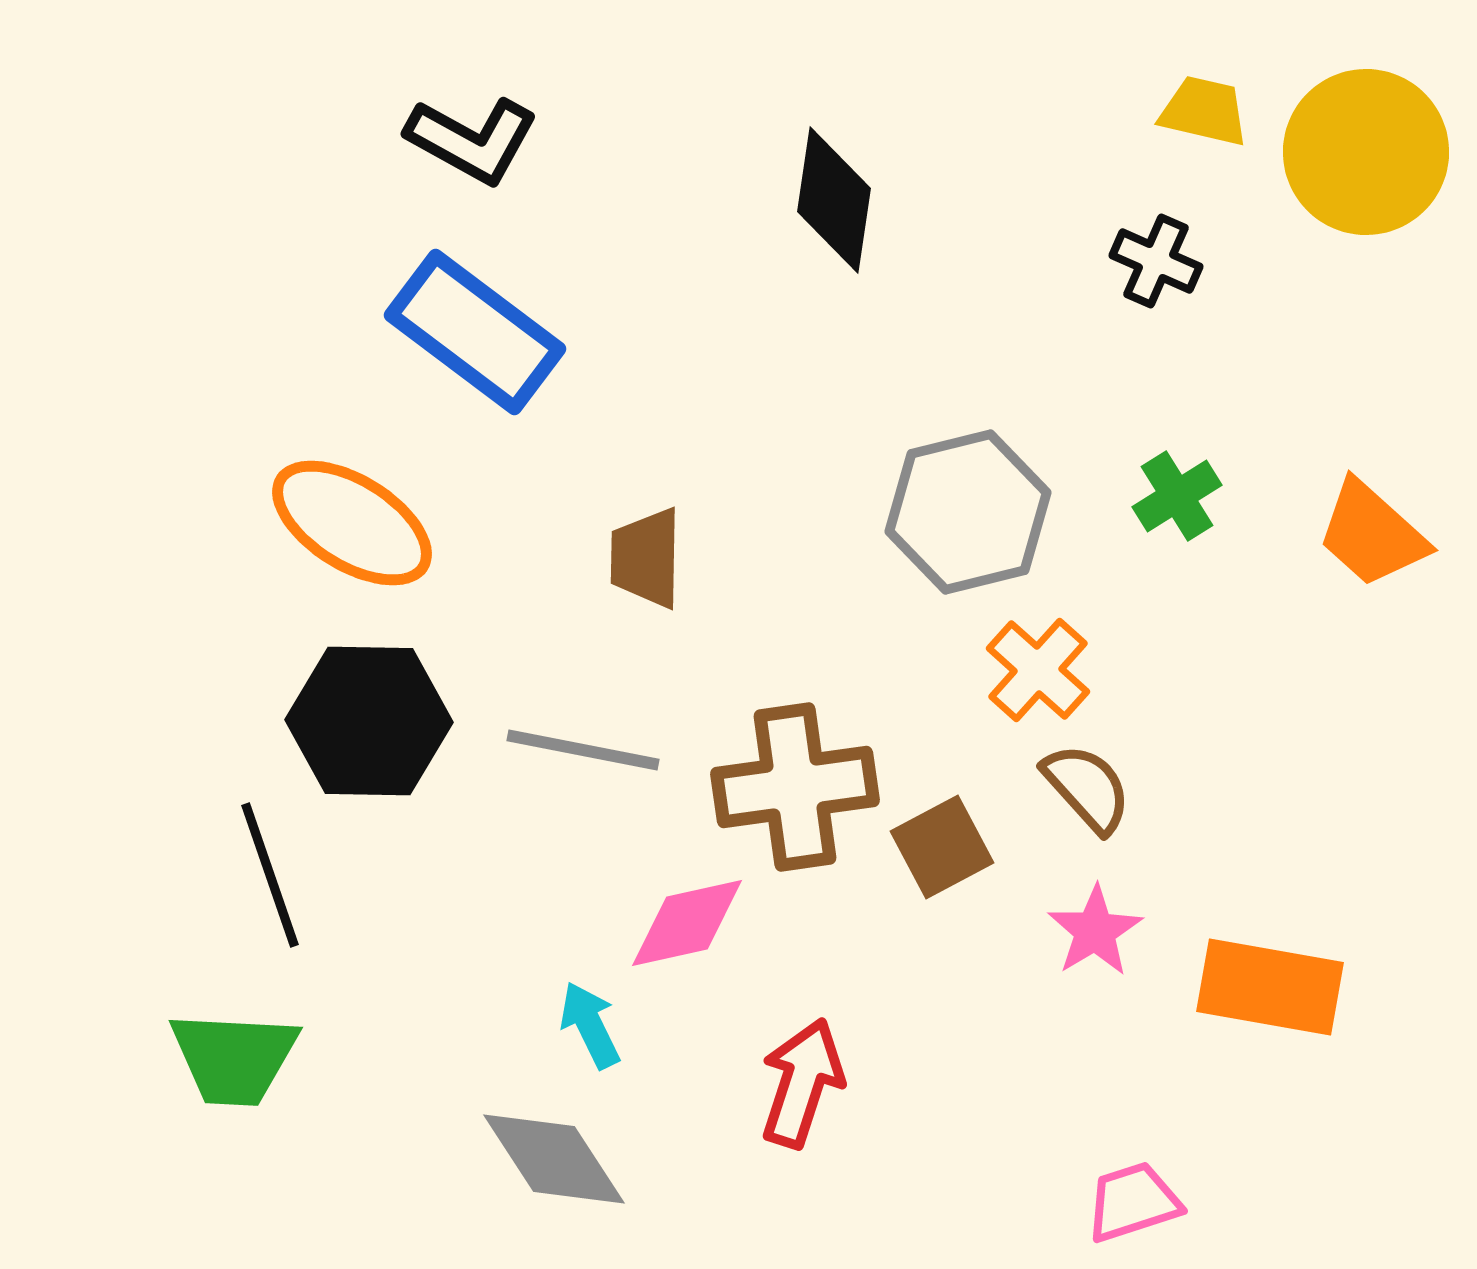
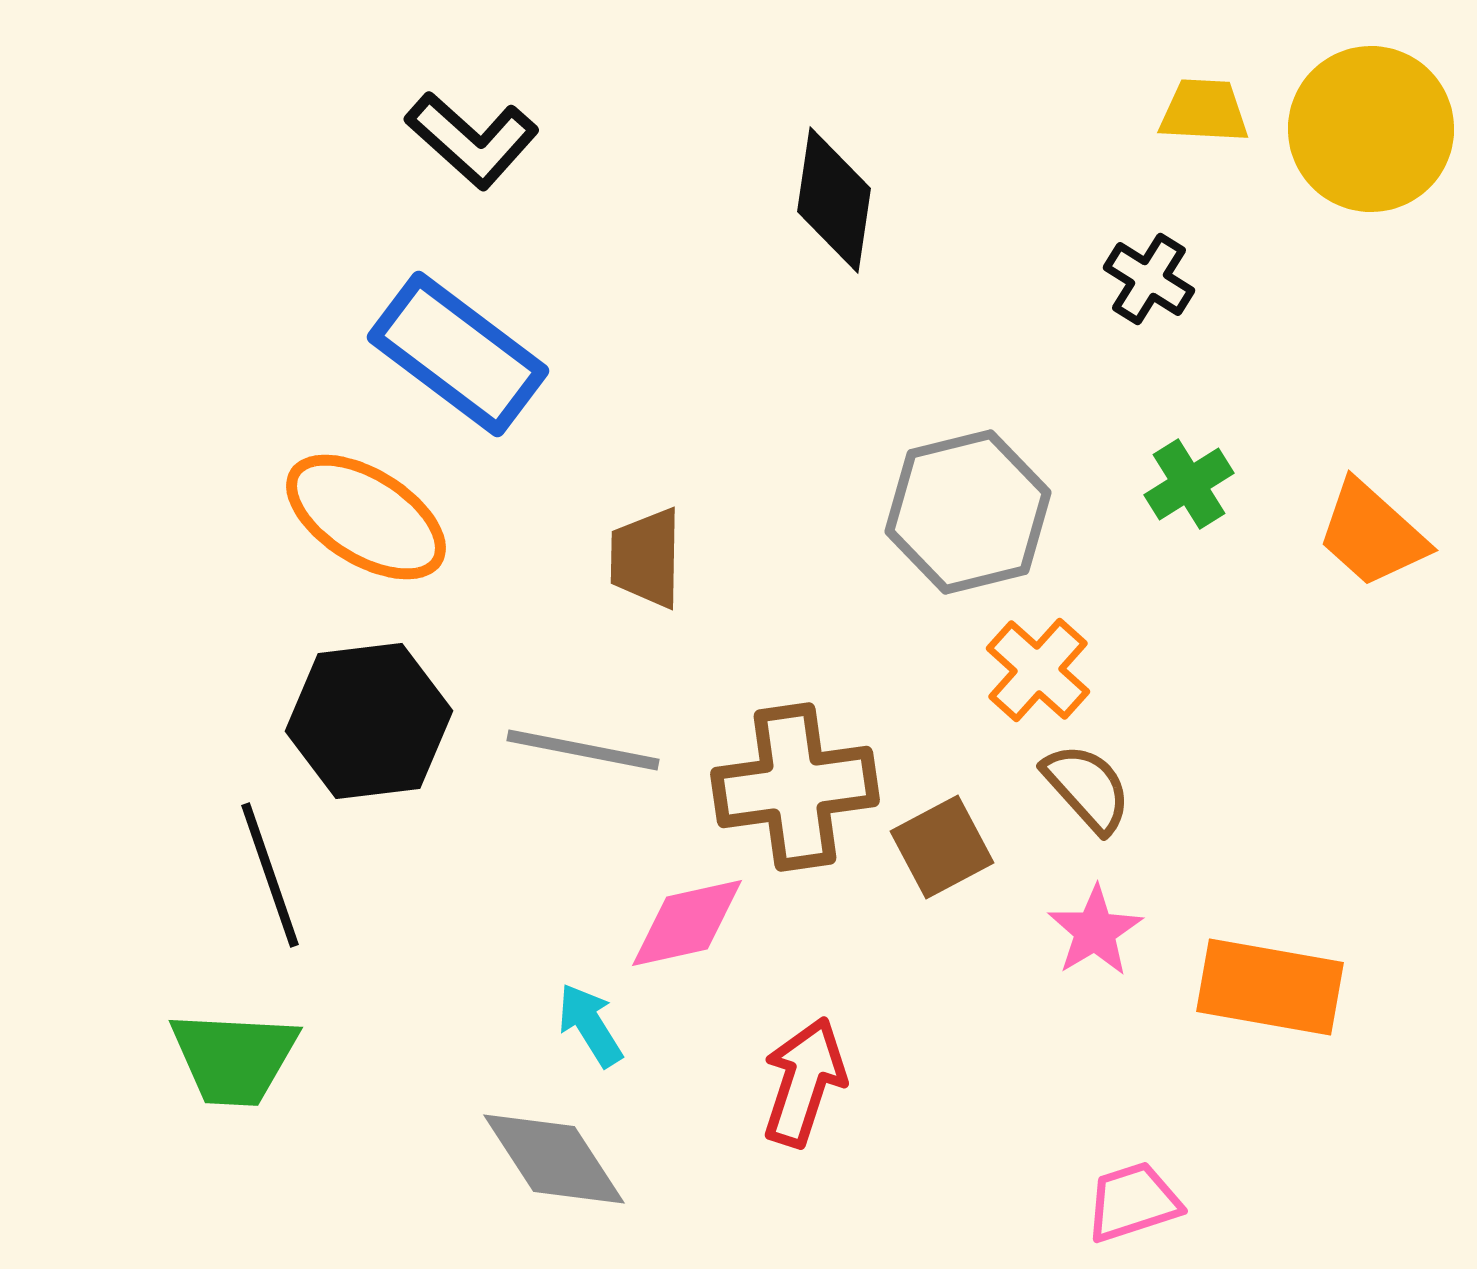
yellow trapezoid: rotated 10 degrees counterclockwise
black L-shape: rotated 13 degrees clockwise
yellow circle: moved 5 px right, 23 px up
black cross: moved 7 px left, 18 px down; rotated 8 degrees clockwise
blue rectangle: moved 17 px left, 22 px down
green cross: moved 12 px right, 12 px up
orange ellipse: moved 14 px right, 6 px up
black hexagon: rotated 8 degrees counterclockwise
cyan arrow: rotated 6 degrees counterclockwise
red arrow: moved 2 px right, 1 px up
